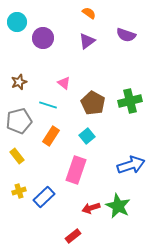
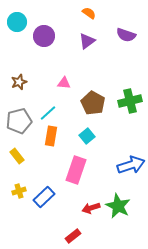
purple circle: moved 1 px right, 2 px up
pink triangle: rotated 32 degrees counterclockwise
cyan line: moved 8 px down; rotated 60 degrees counterclockwise
orange rectangle: rotated 24 degrees counterclockwise
